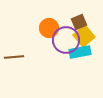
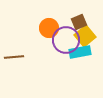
yellow square: moved 1 px right
